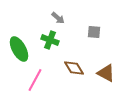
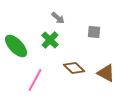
green cross: rotated 24 degrees clockwise
green ellipse: moved 3 px left, 3 px up; rotated 15 degrees counterclockwise
brown diamond: rotated 15 degrees counterclockwise
